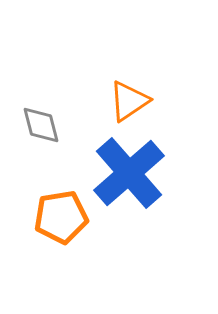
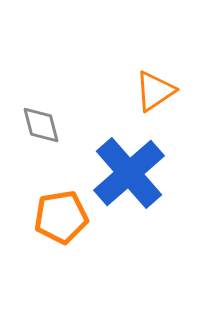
orange triangle: moved 26 px right, 10 px up
